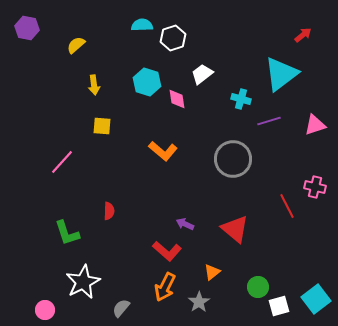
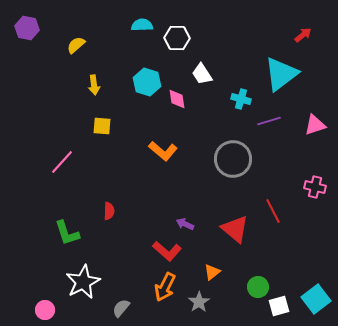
white hexagon: moved 4 px right; rotated 20 degrees clockwise
white trapezoid: rotated 85 degrees counterclockwise
red line: moved 14 px left, 5 px down
